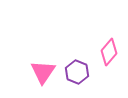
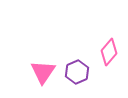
purple hexagon: rotated 15 degrees clockwise
